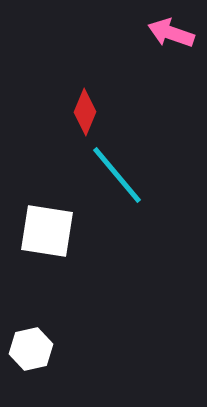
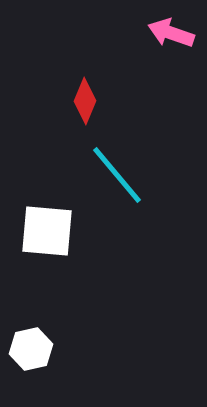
red diamond: moved 11 px up
white square: rotated 4 degrees counterclockwise
